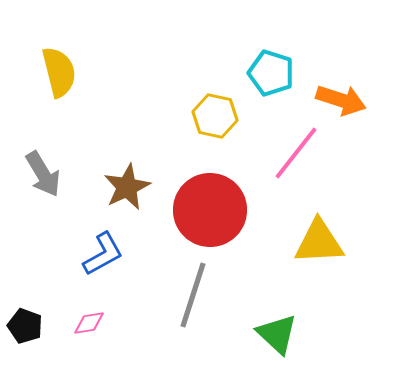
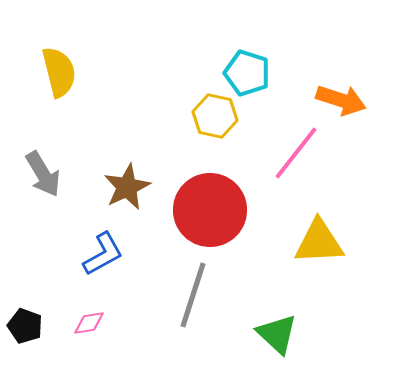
cyan pentagon: moved 24 px left
